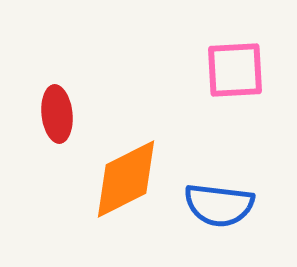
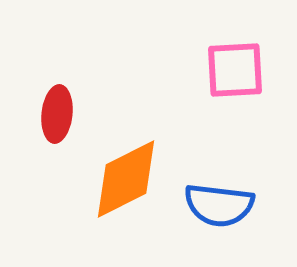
red ellipse: rotated 12 degrees clockwise
